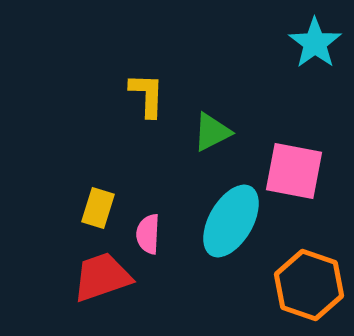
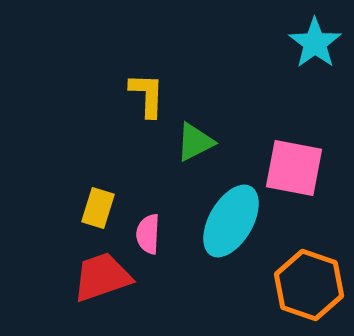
green triangle: moved 17 px left, 10 px down
pink square: moved 3 px up
